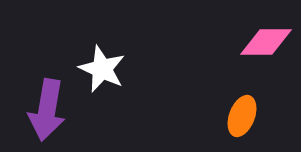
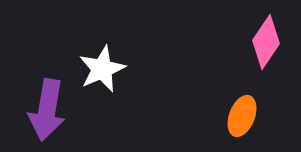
pink diamond: rotated 56 degrees counterclockwise
white star: rotated 24 degrees clockwise
